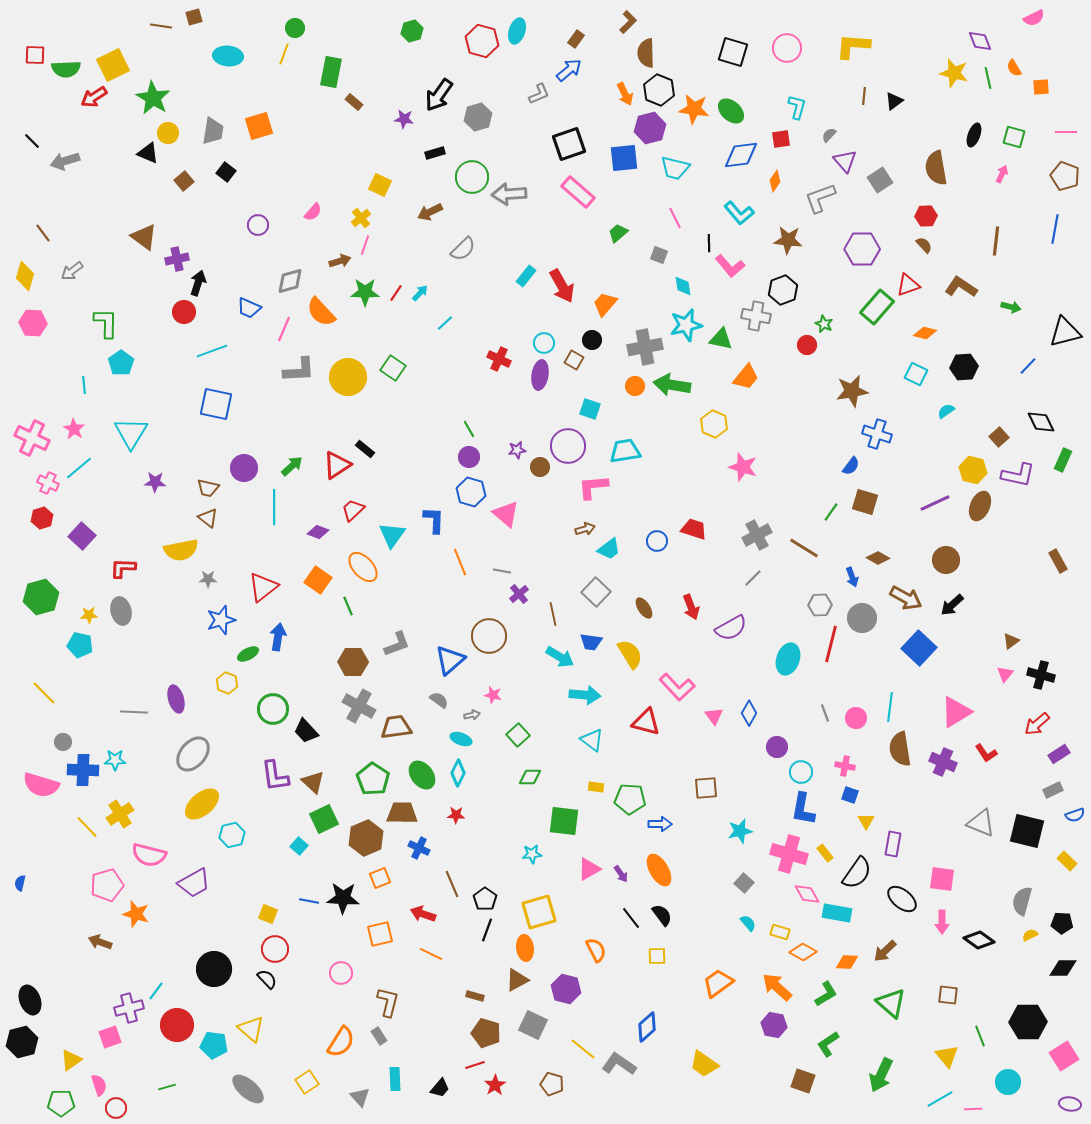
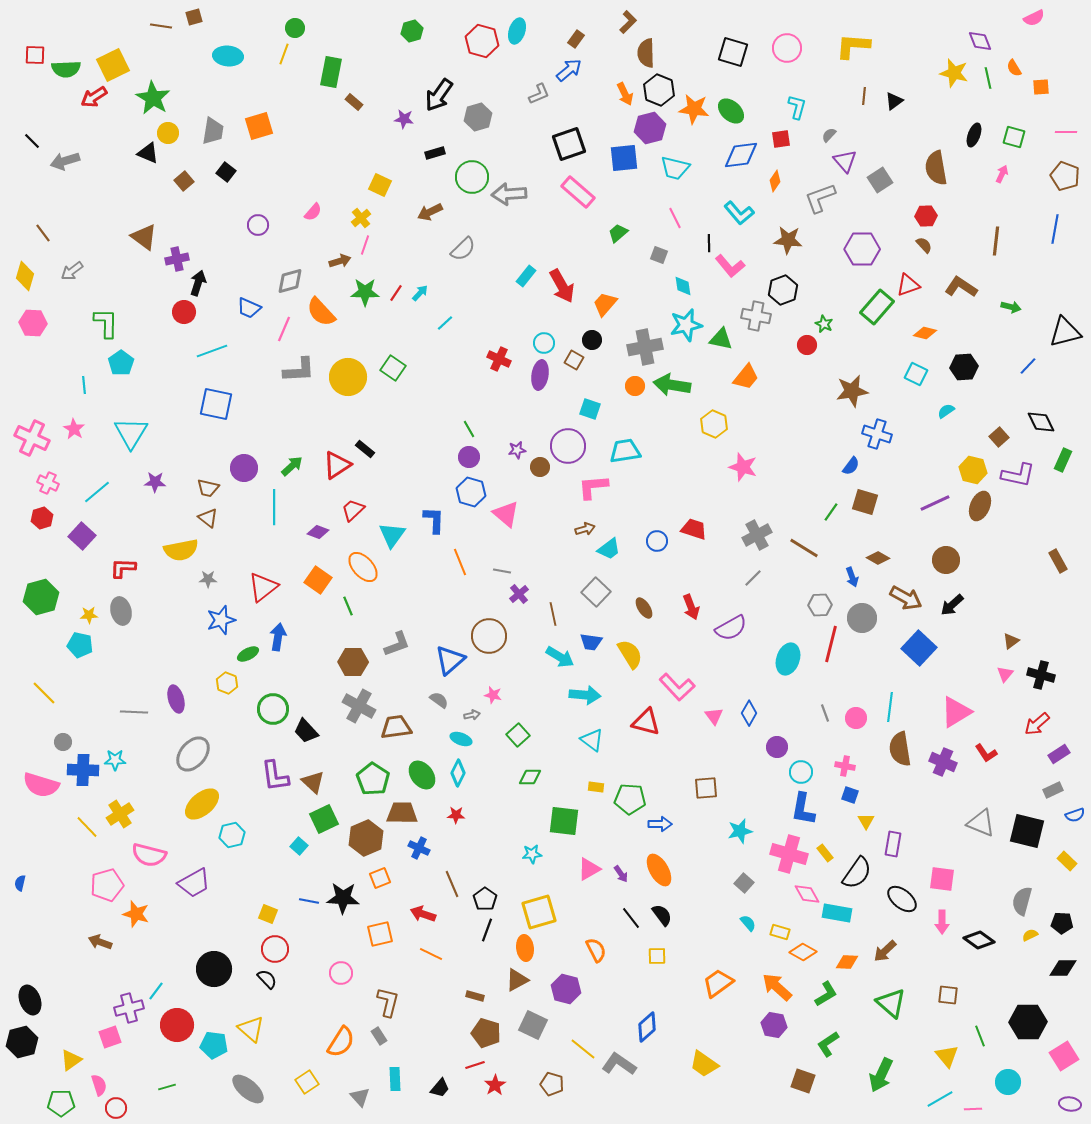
cyan line at (79, 468): moved 18 px right, 24 px down
